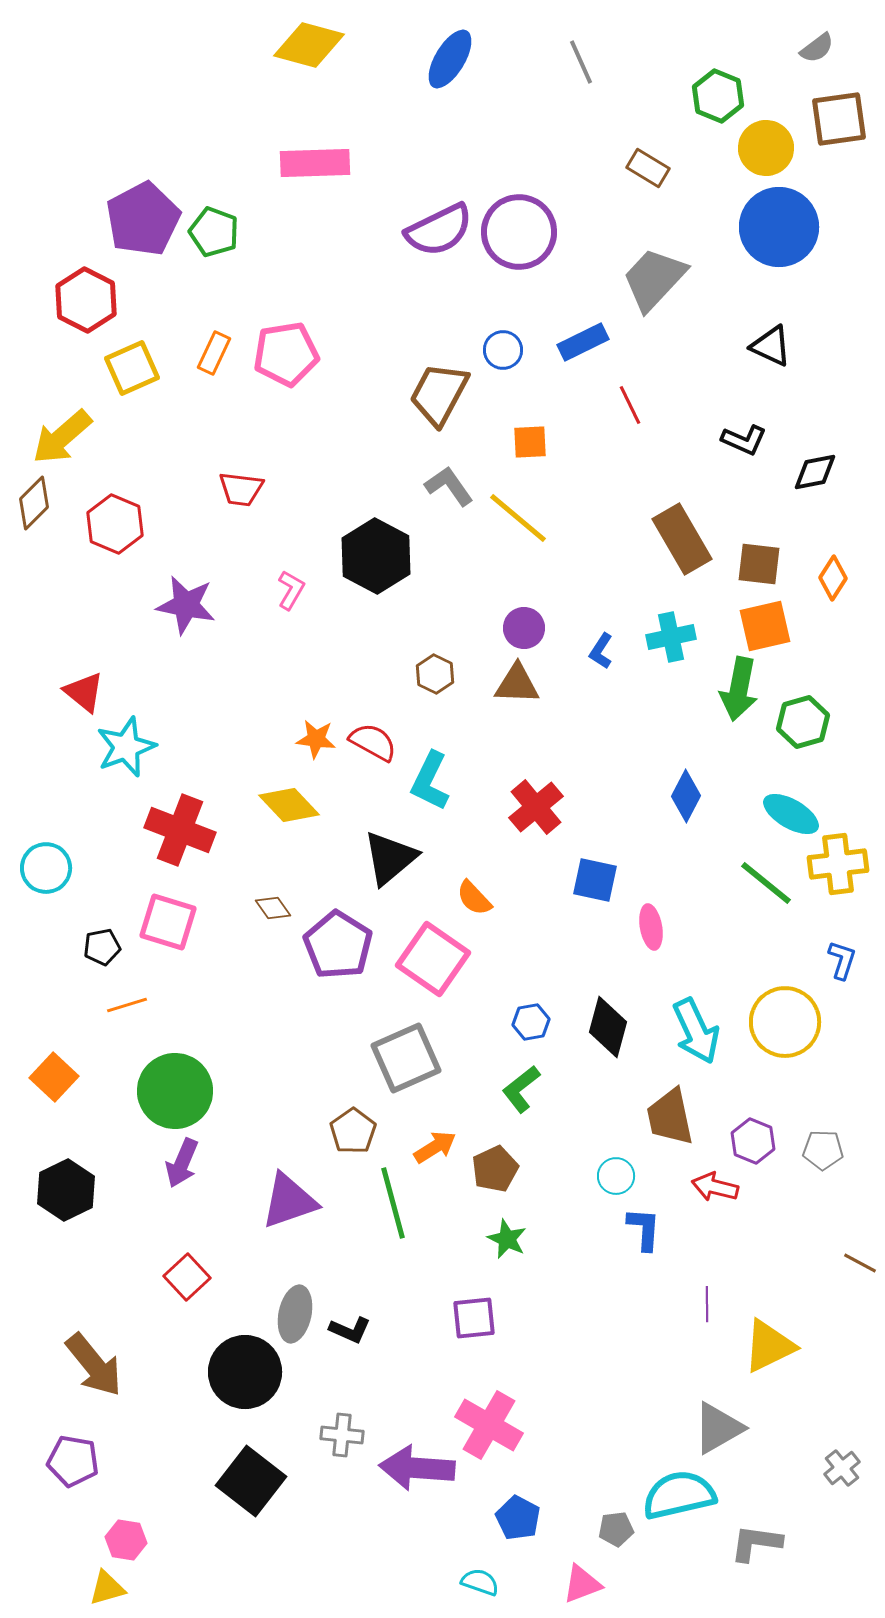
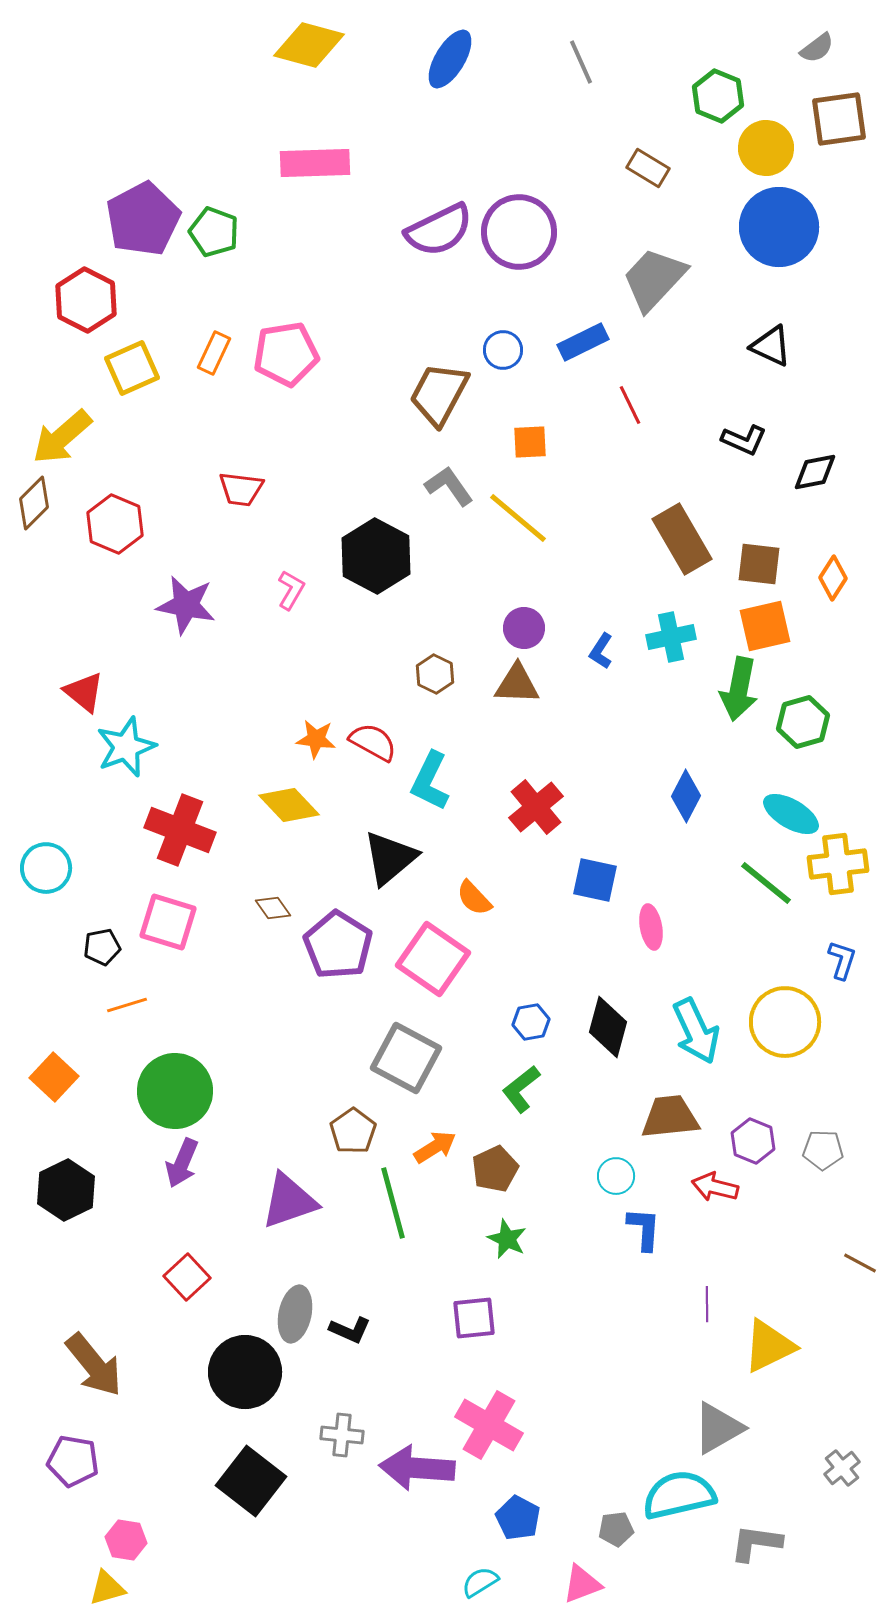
gray square at (406, 1058): rotated 38 degrees counterclockwise
brown trapezoid at (670, 1117): rotated 96 degrees clockwise
cyan semicircle at (480, 1582): rotated 51 degrees counterclockwise
